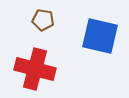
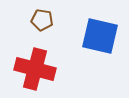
brown pentagon: moved 1 px left
